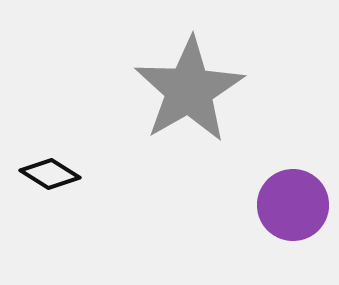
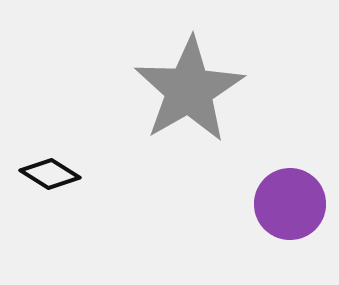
purple circle: moved 3 px left, 1 px up
